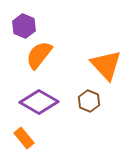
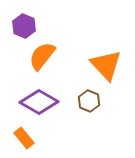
orange semicircle: moved 3 px right, 1 px down
